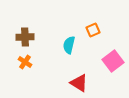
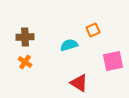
cyan semicircle: rotated 60 degrees clockwise
pink square: rotated 25 degrees clockwise
